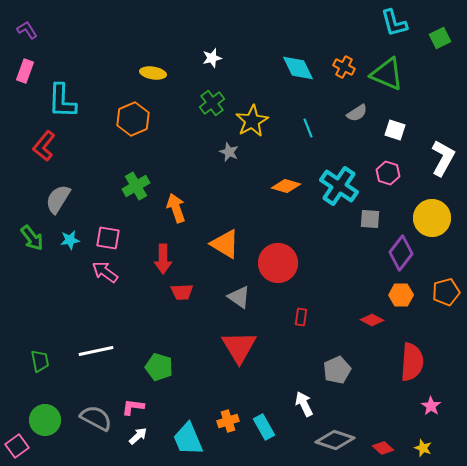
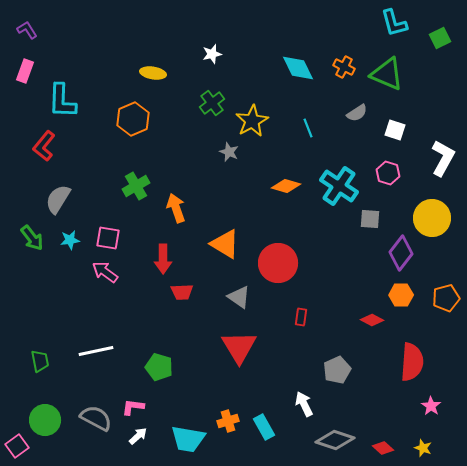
white star at (212, 58): moved 4 px up
orange pentagon at (446, 292): moved 6 px down
cyan trapezoid at (188, 439): rotated 57 degrees counterclockwise
